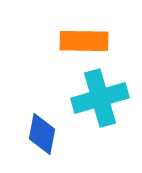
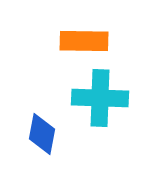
cyan cross: rotated 18 degrees clockwise
